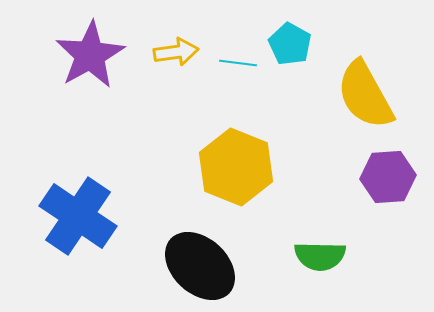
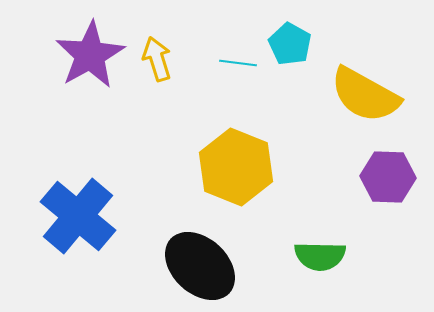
yellow arrow: moved 19 px left, 7 px down; rotated 99 degrees counterclockwise
yellow semicircle: rotated 32 degrees counterclockwise
purple hexagon: rotated 6 degrees clockwise
blue cross: rotated 6 degrees clockwise
